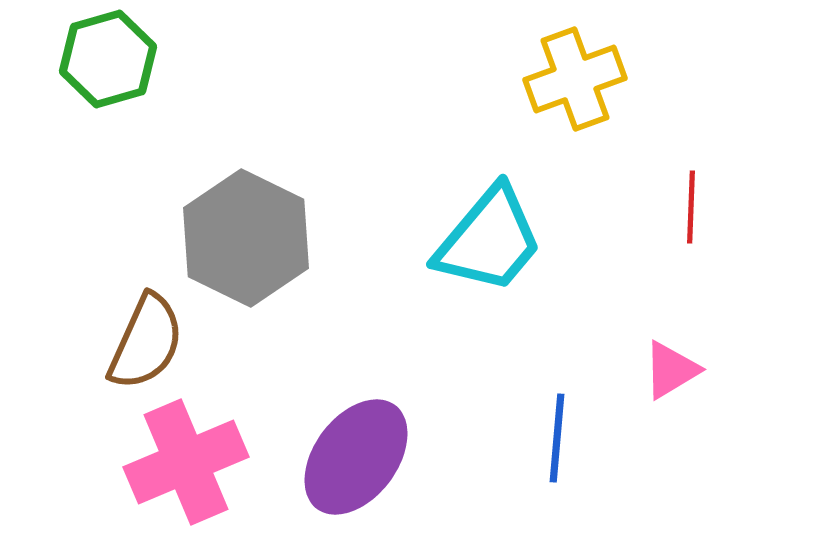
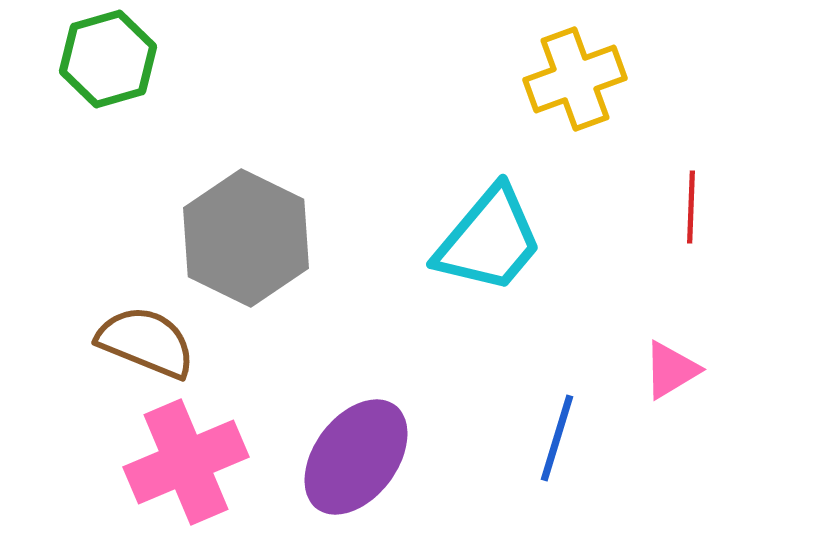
brown semicircle: rotated 92 degrees counterclockwise
blue line: rotated 12 degrees clockwise
